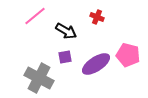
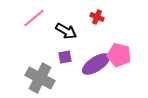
pink line: moved 1 px left, 2 px down
pink pentagon: moved 9 px left
gray cross: moved 1 px right
